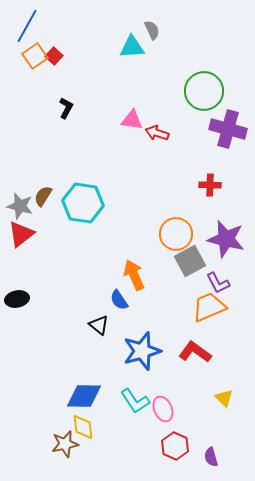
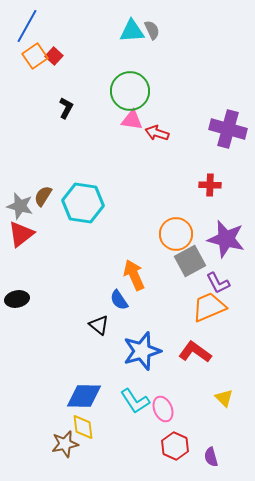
cyan triangle: moved 16 px up
green circle: moved 74 px left
